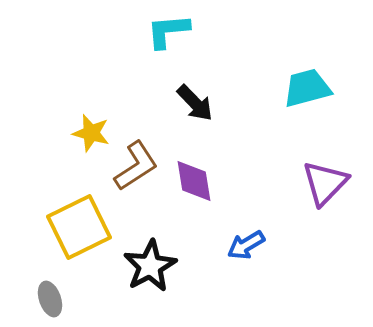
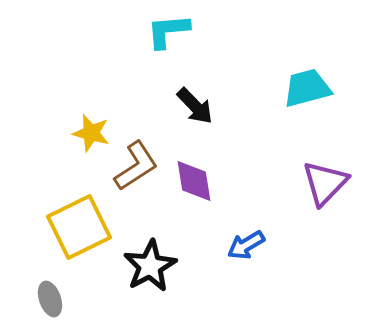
black arrow: moved 3 px down
